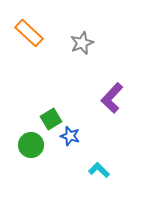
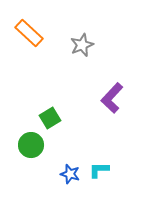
gray star: moved 2 px down
green square: moved 1 px left, 1 px up
blue star: moved 38 px down
cyan L-shape: rotated 45 degrees counterclockwise
